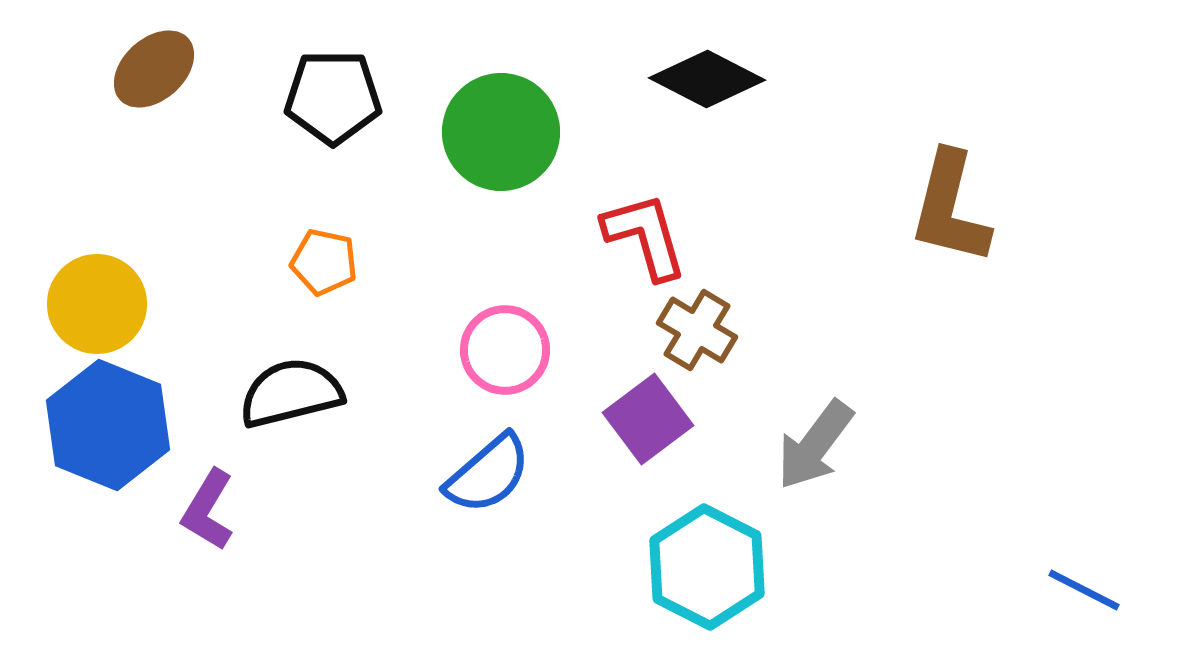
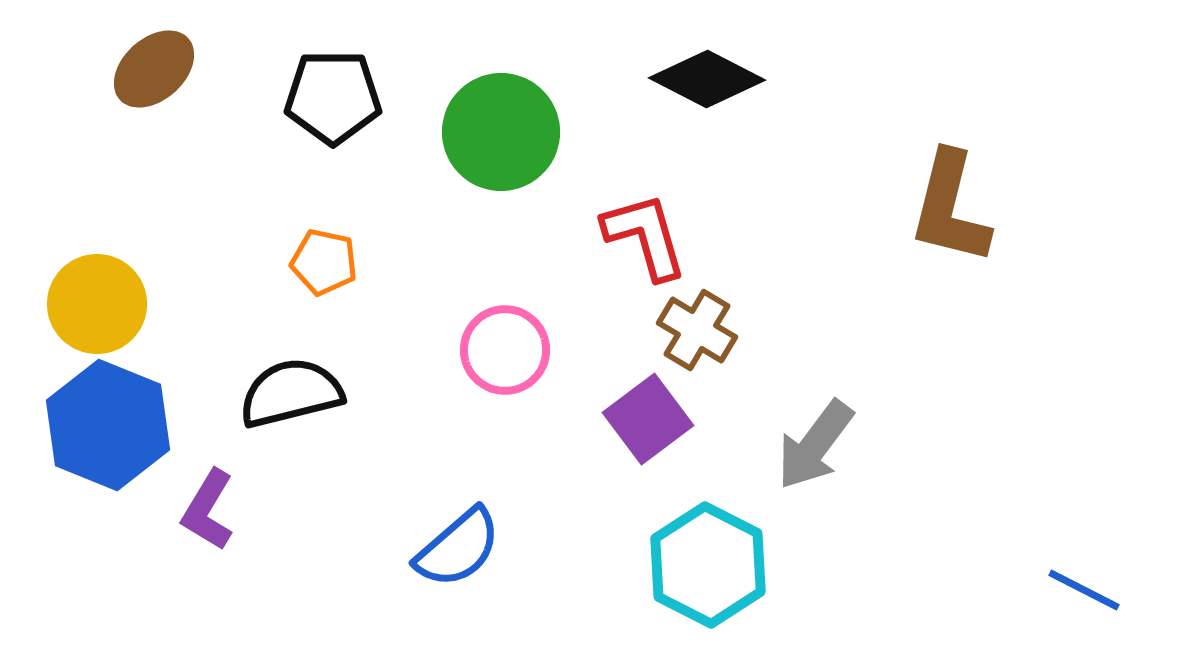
blue semicircle: moved 30 px left, 74 px down
cyan hexagon: moved 1 px right, 2 px up
